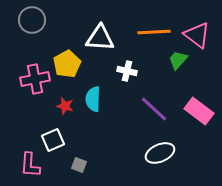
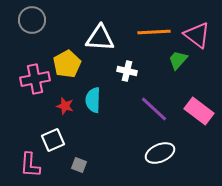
cyan semicircle: moved 1 px down
